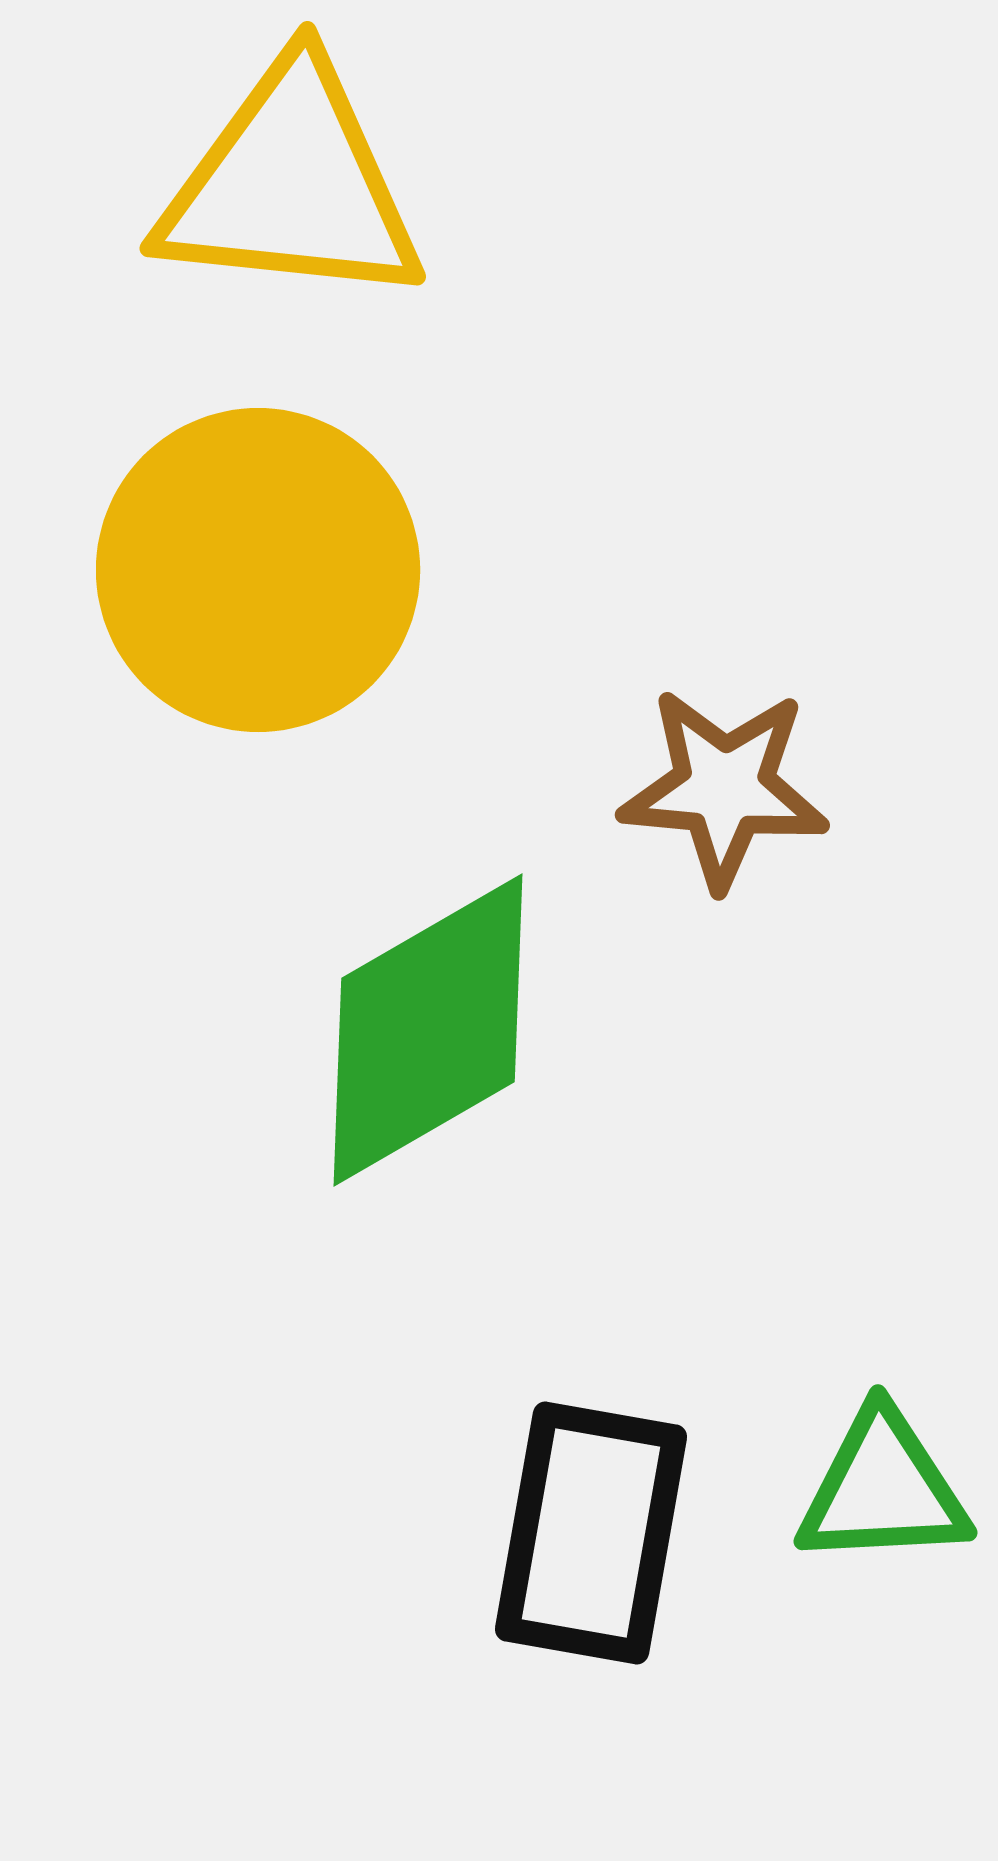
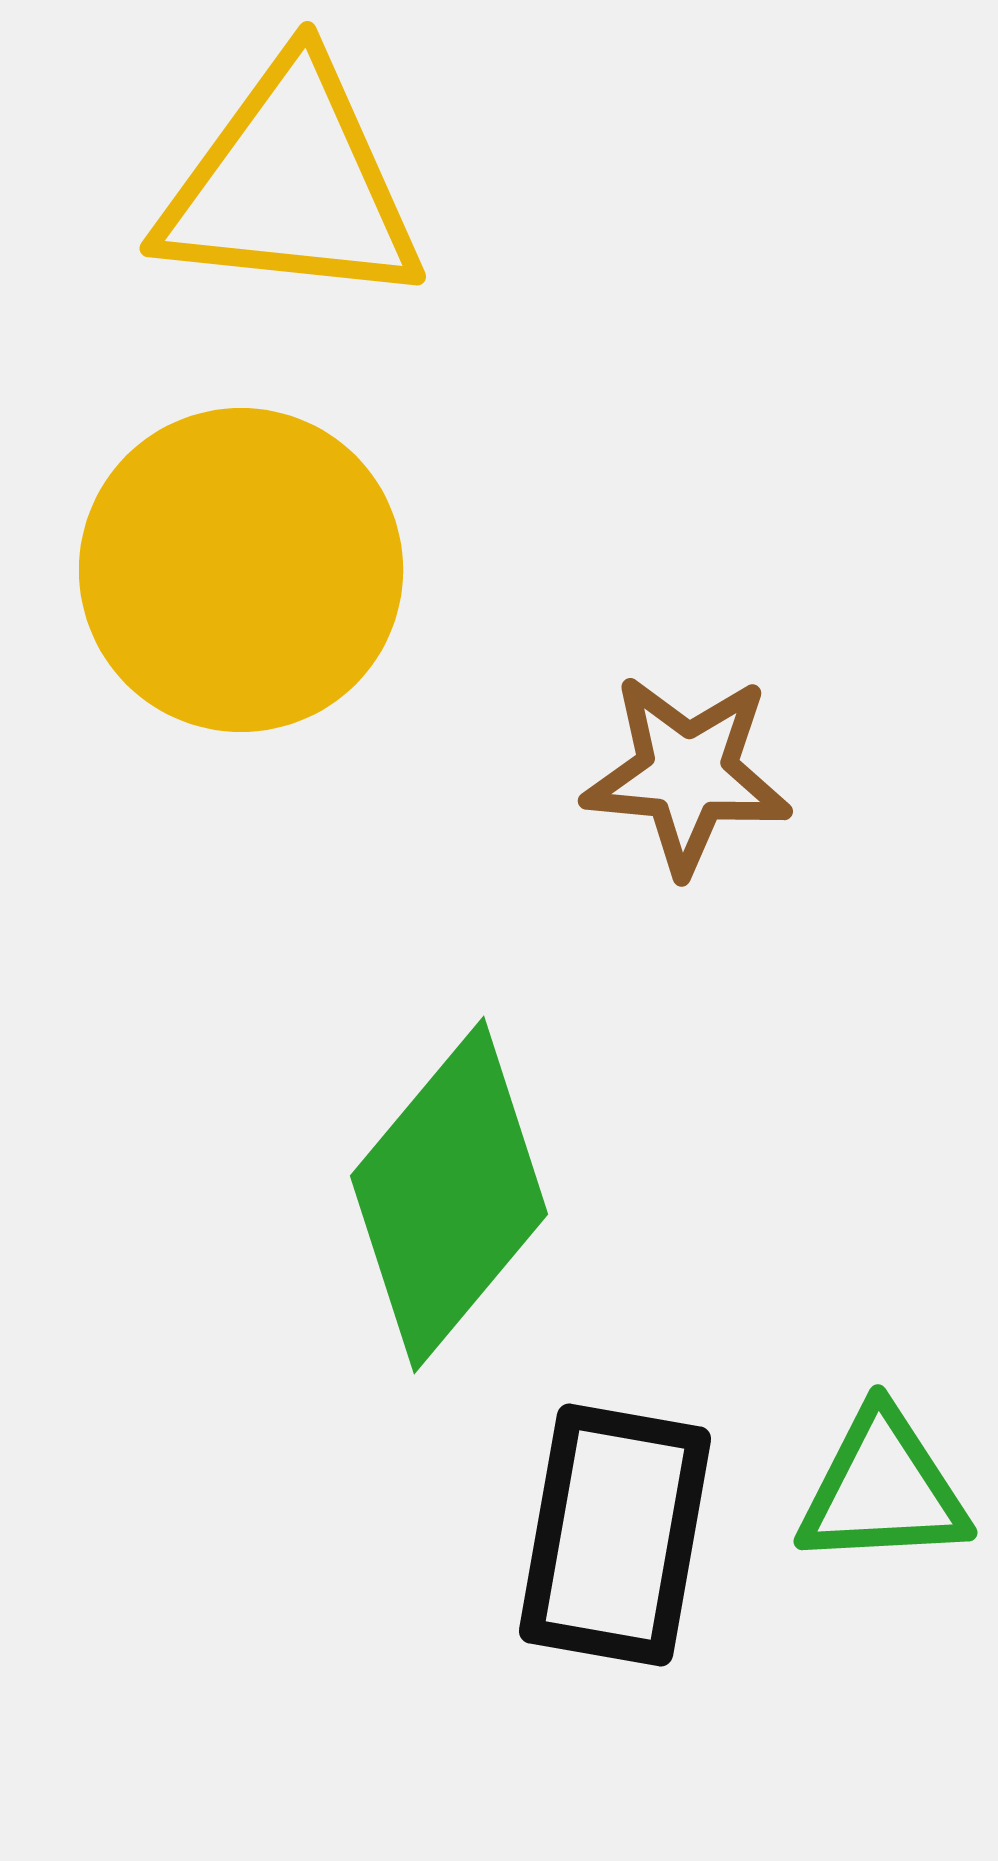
yellow circle: moved 17 px left
brown star: moved 37 px left, 14 px up
green diamond: moved 21 px right, 165 px down; rotated 20 degrees counterclockwise
black rectangle: moved 24 px right, 2 px down
